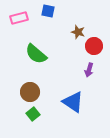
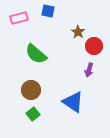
brown star: rotated 16 degrees clockwise
brown circle: moved 1 px right, 2 px up
